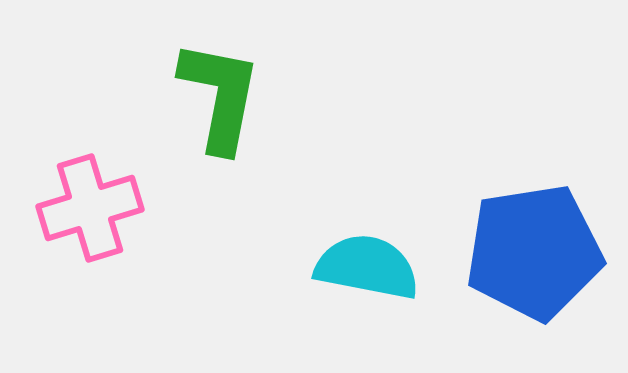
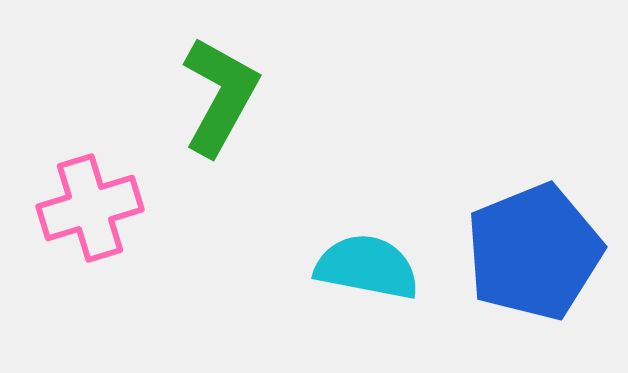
green L-shape: rotated 18 degrees clockwise
blue pentagon: rotated 13 degrees counterclockwise
